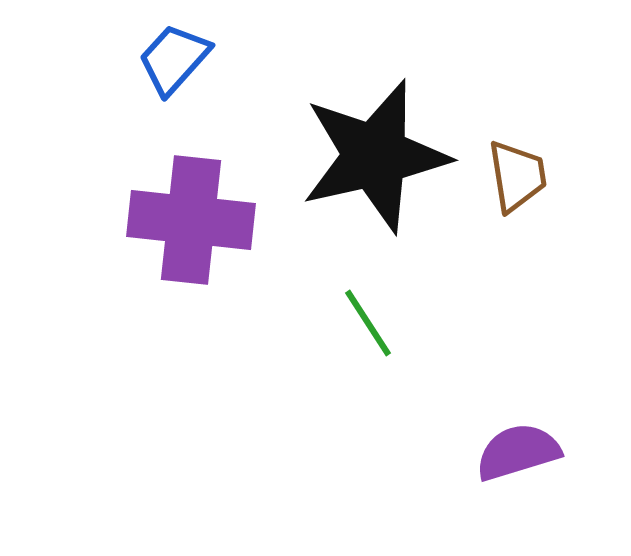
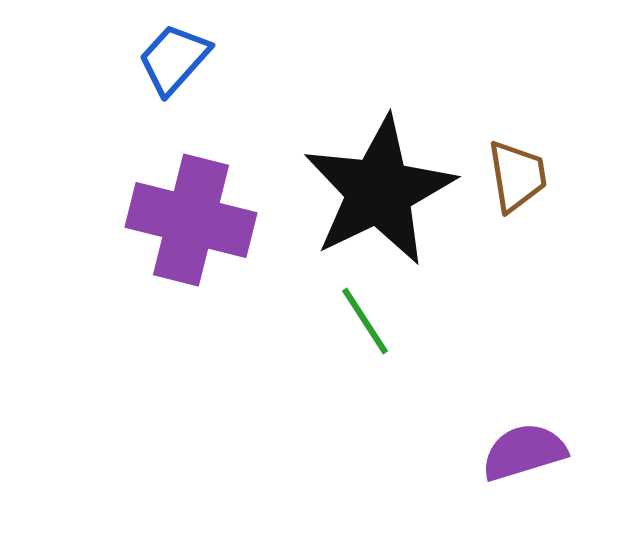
black star: moved 4 px right, 35 px down; rotated 13 degrees counterclockwise
purple cross: rotated 8 degrees clockwise
green line: moved 3 px left, 2 px up
purple semicircle: moved 6 px right
